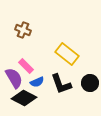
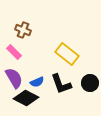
pink rectangle: moved 12 px left, 14 px up
black diamond: moved 2 px right
